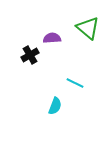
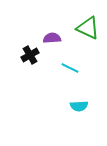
green triangle: rotated 15 degrees counterclockwise
cyan line: moved 5 px left, 15 px up
cyan semicircle: moved 24 px right; rotated 66 degrees clockwise
